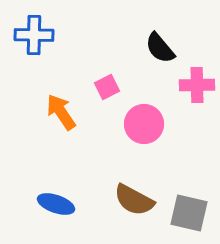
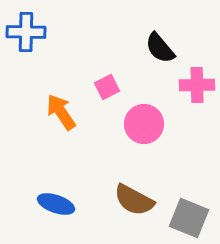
blue cross: moved 8 px left, 3 px up
gray square: moved 5 px down; rotated 9 degrees clockwise
